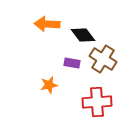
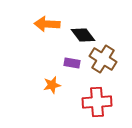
orange star: moved 3 px right
